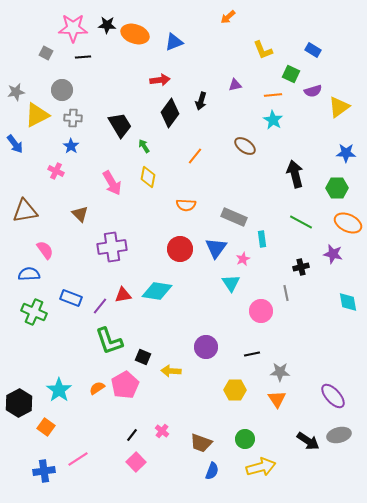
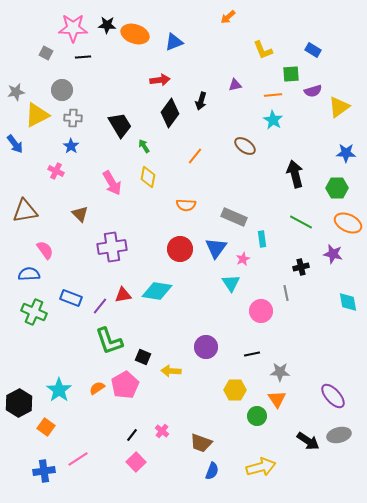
green square at (291, 74): rotated 30 degrees counterclockwise
green circle at (245, 439): moved 12 px right, 23 px up
